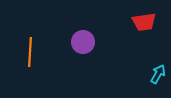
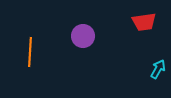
purple circle: moved 6 px up
cyan arrow: moved 5 px up
